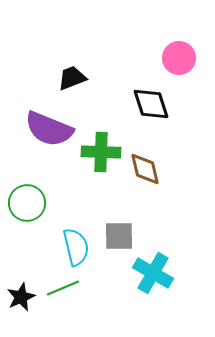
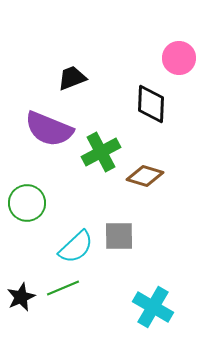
black diamond: rotated 21 degrees clockwise
green cross: rotated 30 degrees counterclockwise
brown diamond: moved 7 px down; rotated 60 degrees counterclockwise
cyan semicircle: rotated 60 degrees clockwise
cyan cross: moved 34 px down
